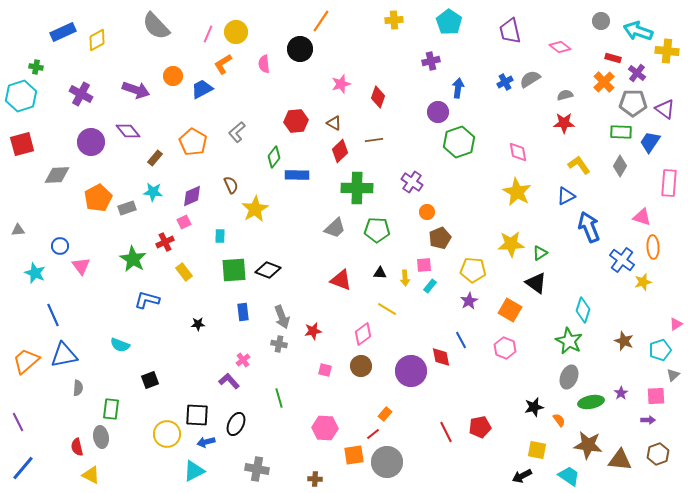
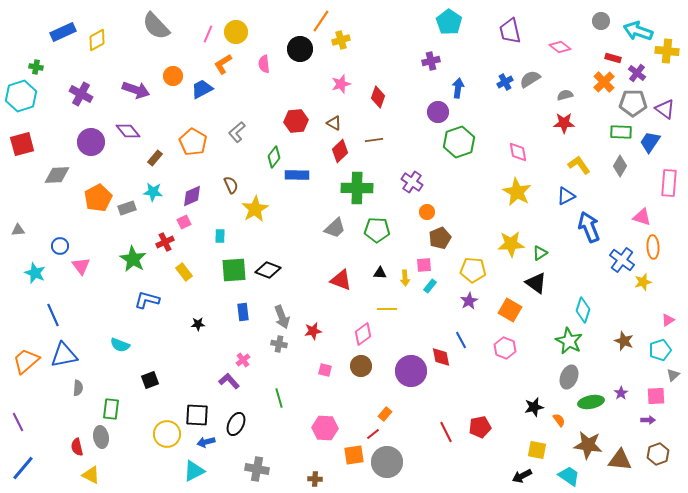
yellow cross at (394, 20): moved 53 px left, 20 px down; rotated 12 degrees counterclockwise
yellow line at (387, 309): rotated 30 degrees counterclockwise
pink triangle at (676, 324): moved 8 px left, 4 px up
